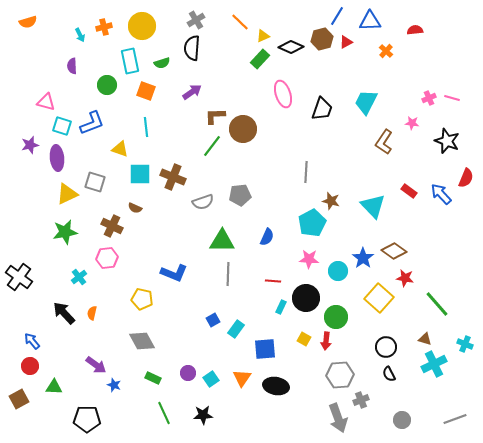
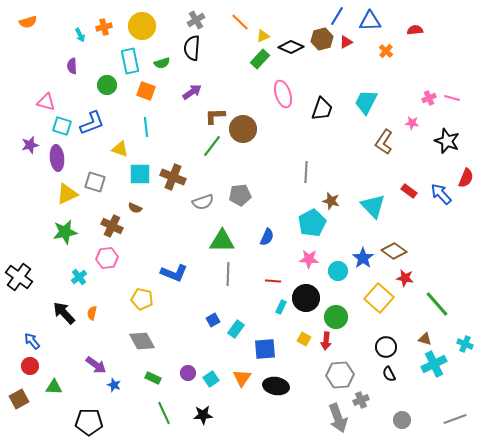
black pentagon at (87, 419): moved 2 px right, 3 px down
